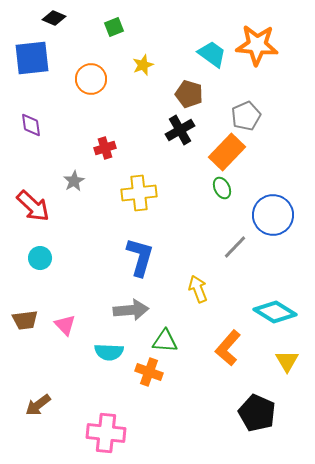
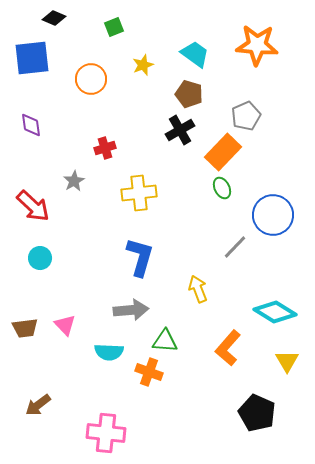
cyan trapezoid: moved 17 px left
orange rectangle: moved 4 px left
brown trapezoid: moved 8 px down
